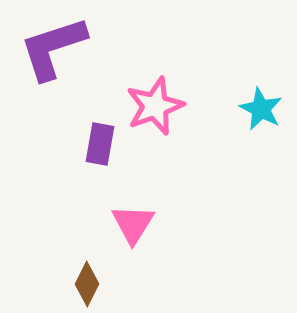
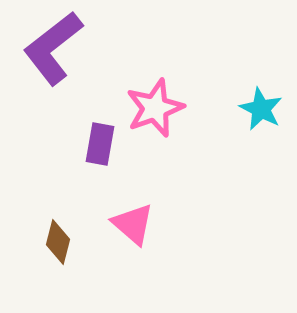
purple L-shape: rotated 20 degrees counterclockwise
pink star: moved 2 px down
pink triangle: rotated 21 degrees counterclockwise
brown diamond: moved 29 px left, 42 px up; rotated 12 degrees counterclockwise
